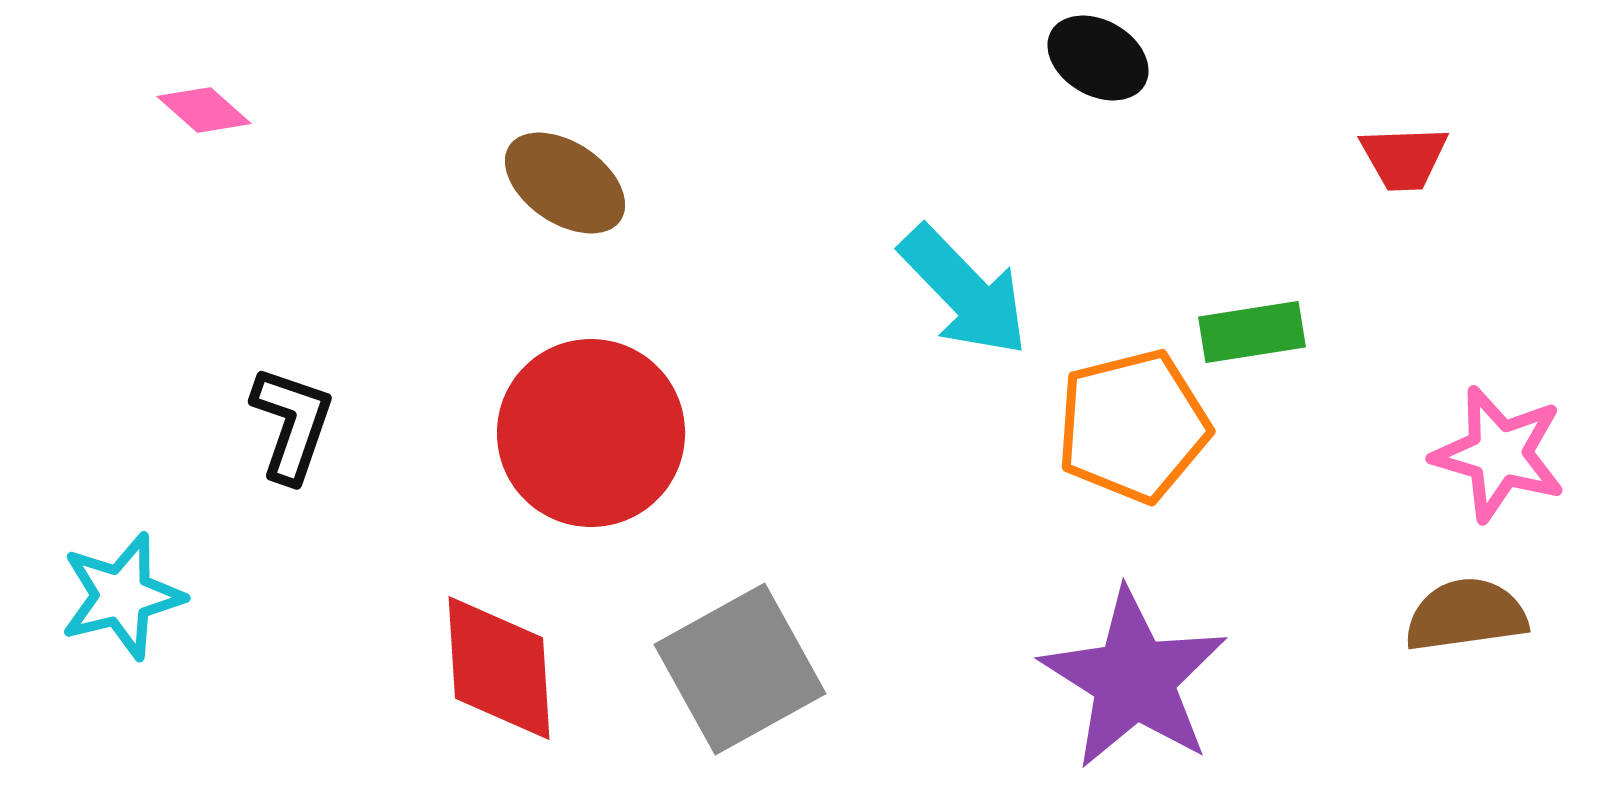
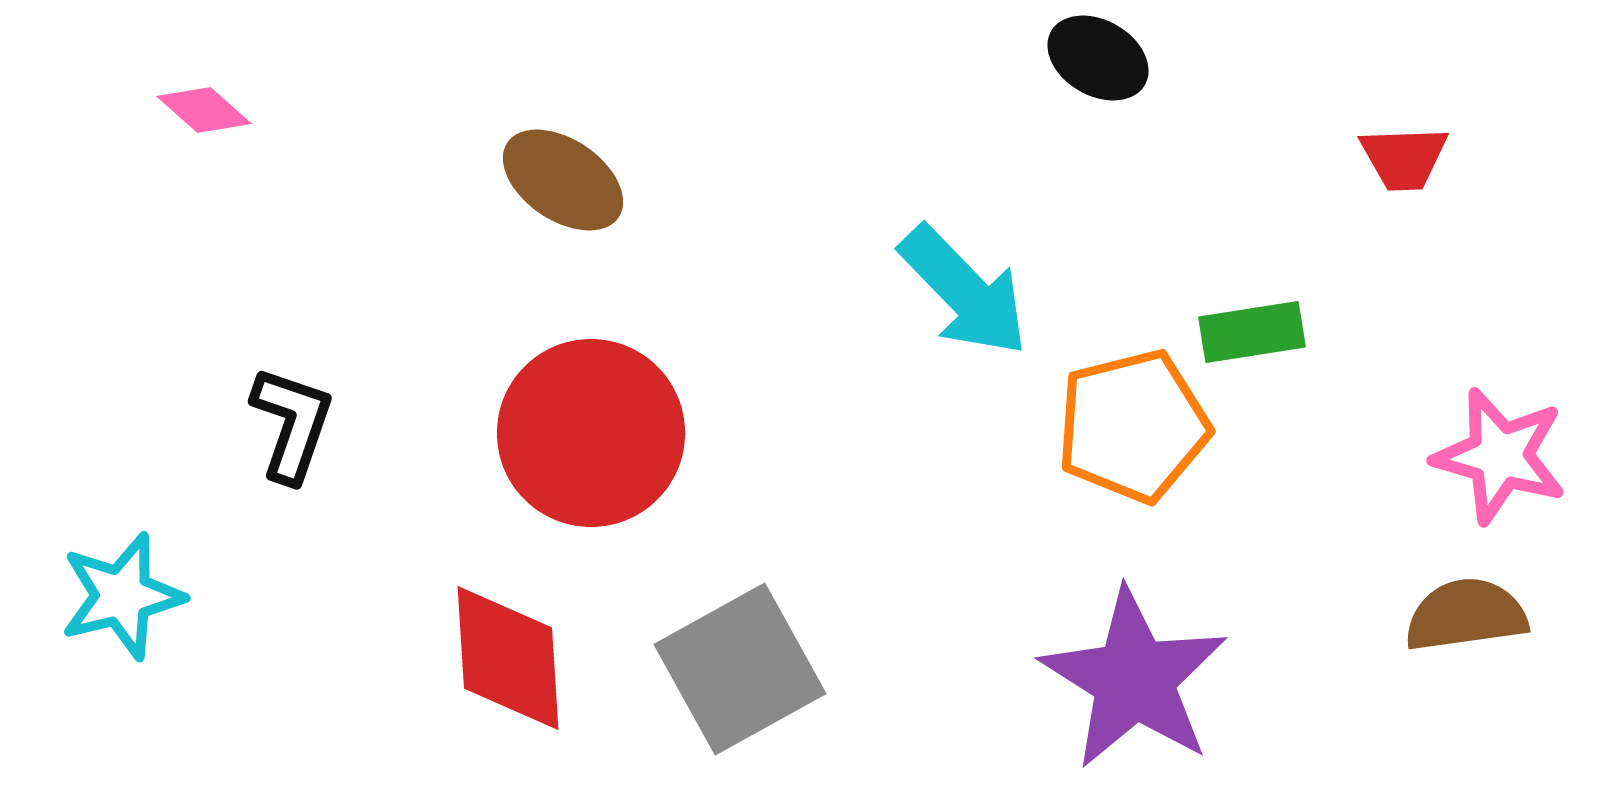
brown ellipse: moved 2 px left, 3 px up
pink star: moved 1 px right, 2 px down
red diamond: moved 9 px right, 10 px up
